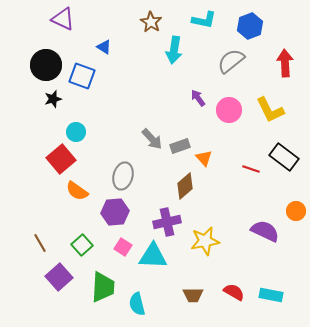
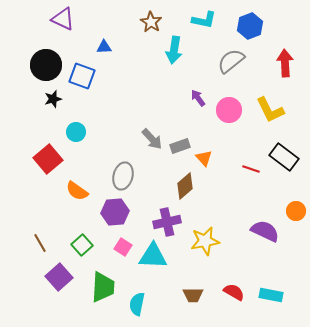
blue triangle: rotated 35 degrees counterclockwise
red square: moved 13 px left
cyan semicircle: rotated 25 degrees clockwise
